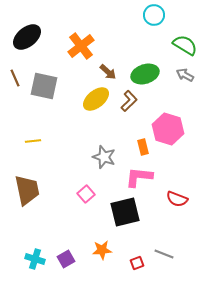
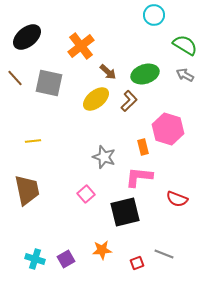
brown line: rotated 18 degrees counterclockwise
gray square: moved 5 px right, 3 px up
